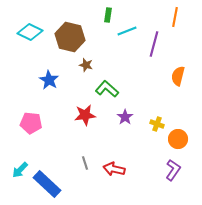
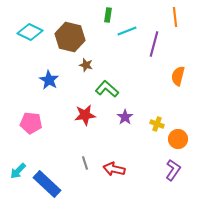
orange line: rotated 18 degrees counterclockwise
cyan arrow: moved 2 px left, 1 px down
